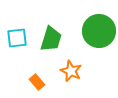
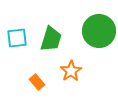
orange star: rotated 15 degrees clockwise
